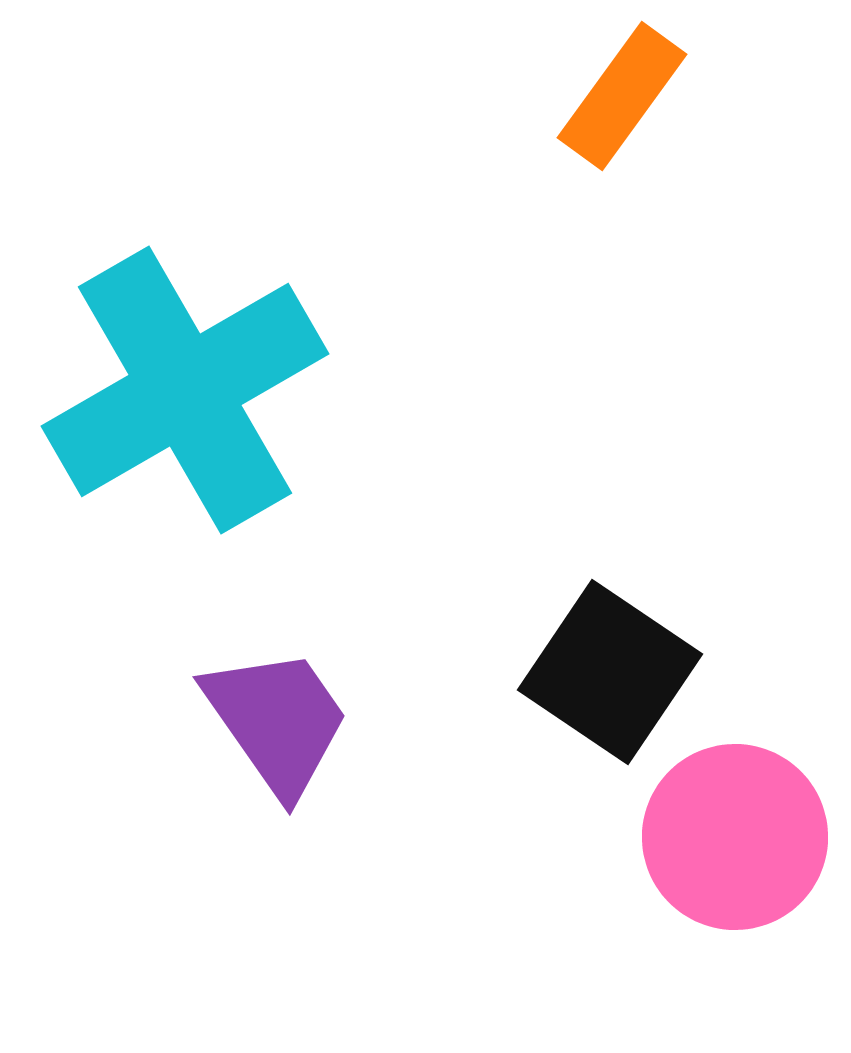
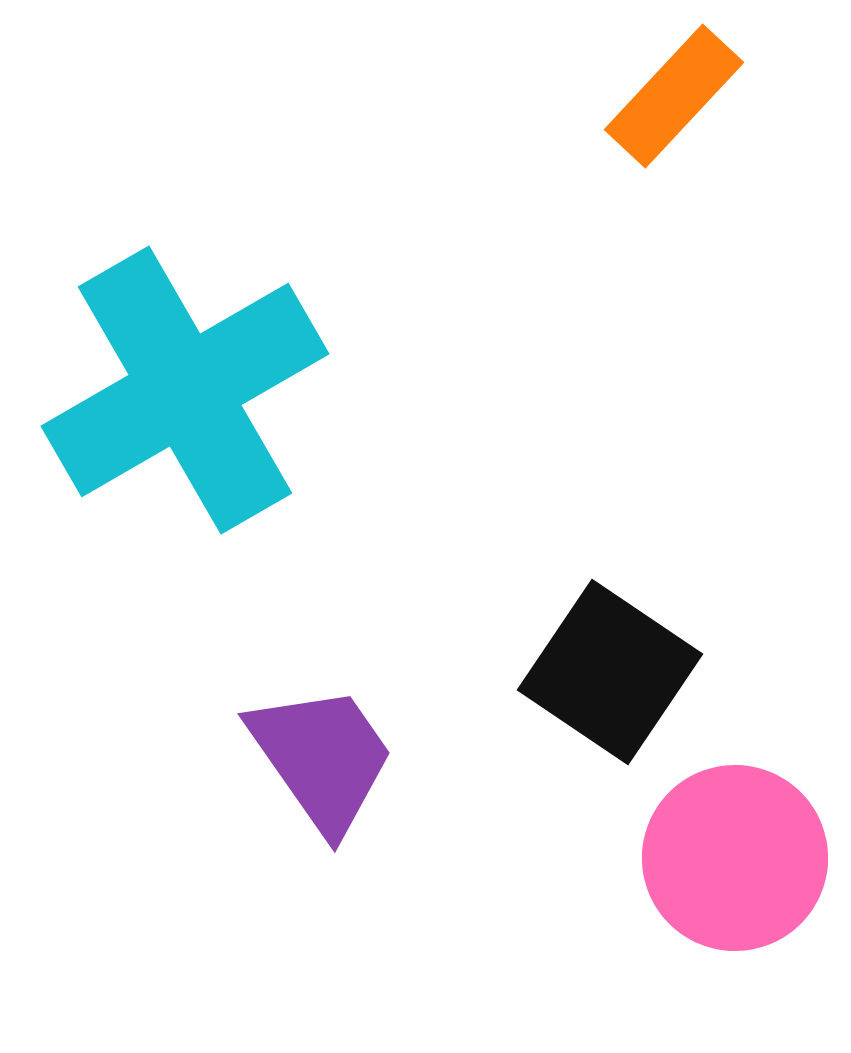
orange rectangle: moved 52 px right; rotated 7 degrees clockwise
purple trapezoid: moved 45 px right, 37 px down
pink circle: moved 21 px down
